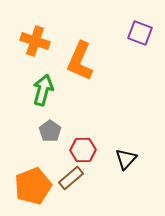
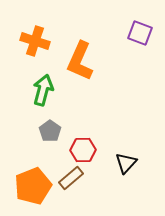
black triangle: moved 4 px down
